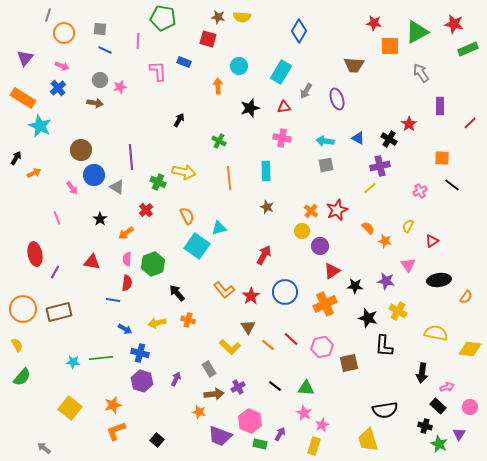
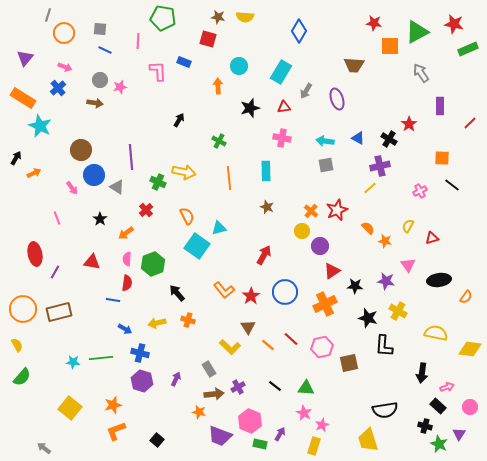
yellow semicircle at (242, 17): moved 3 px right
pink arrow at (62, 66): moved 3 px right, 1 px down
red triangle at (432, 241): moved 3 px up; rotated 16 degrees clockwise
